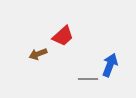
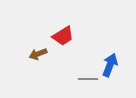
red trapezoid: rotated 10 degrees clockwise
